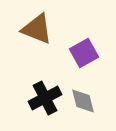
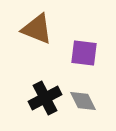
purple square: rotated 36 degrees clockwise
gray diamond: rotated 12 degrees counterclockwise
